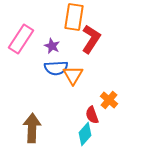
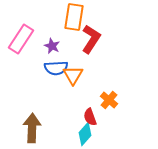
red semicircle: moved 2 px left, 2 px down
